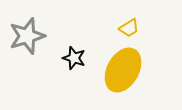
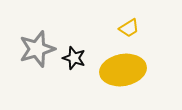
gray star: moved 10 px right, 13 px down
yellow ellipse: rotated 51 degrees clockwise
